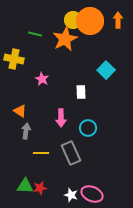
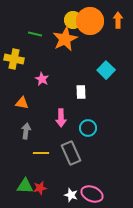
orange triangle: moved 2 px right, 8 px up; rotated 24 degrees counterclockwise
